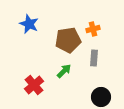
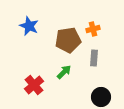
blue star: moved 2 px down
green arrow: moved 1 px down
